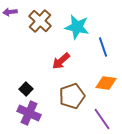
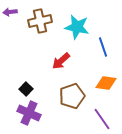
brown cross: rotated 35 degrees clockwise
